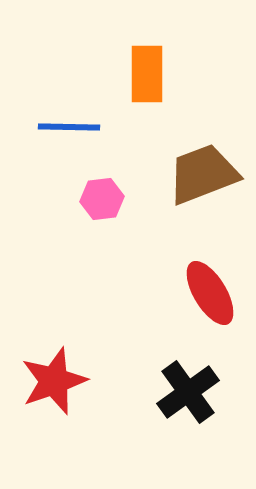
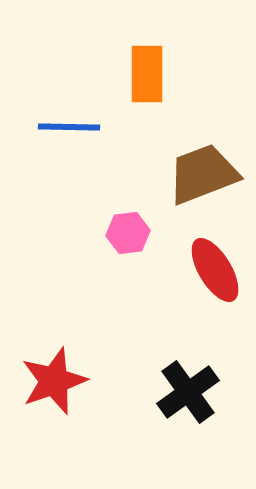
pink hexagon: moved 26 px right, 34 px down
red ellipse: moved 5 px right, 23 px up
